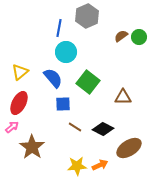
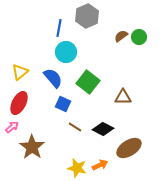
blue square: rotated 28 degrees clockwise
yellow star: moved 2 px down; rotated 18 degrees clockwise
